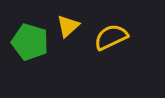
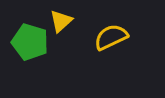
yellow triangle: moved 7 px left, 5 px up
